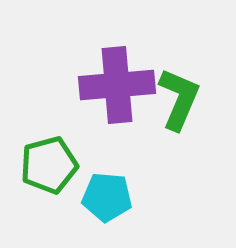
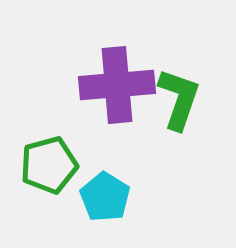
green L-shape: rotated 4 degrees counterclockwise
cyan pentagon: moved 2 px left; rotated 27 degrees clockwise
